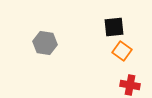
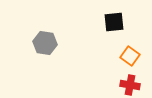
black square: moved 5 px up
orange square: moved 8 px right, 5 px down
